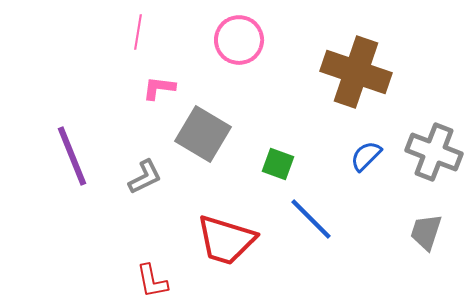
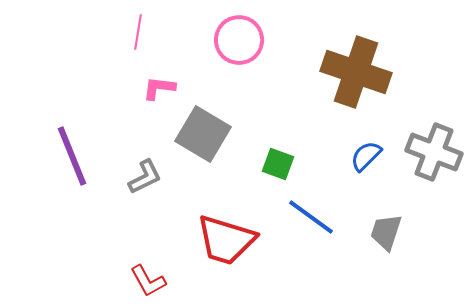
blue line: moved 2 px up; rotated 9 degrees counterclockwise
gray trapezoid: moved 40 px left
red L-shape: moved 4 px left; rotated 18 degrees counterclockwise
